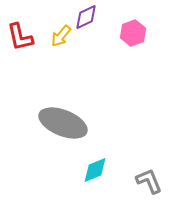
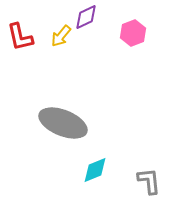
gray L-shape: rotated 16 degrees clockwise
